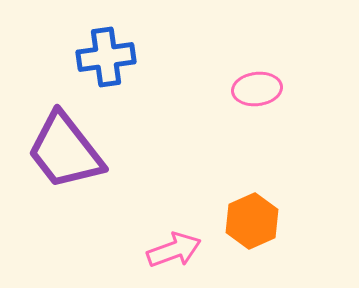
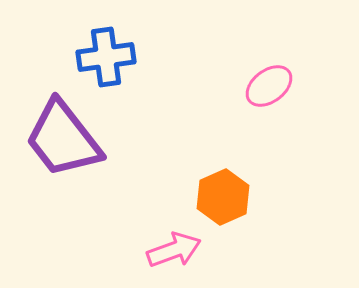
pink ellipse: moved 12 px right, 3 px up; rotated 30 degrees counterclockwise
purple trapezoid: moved 2 px left, 12 px up
orange hexagon: moved 29 px left, 24 px up
